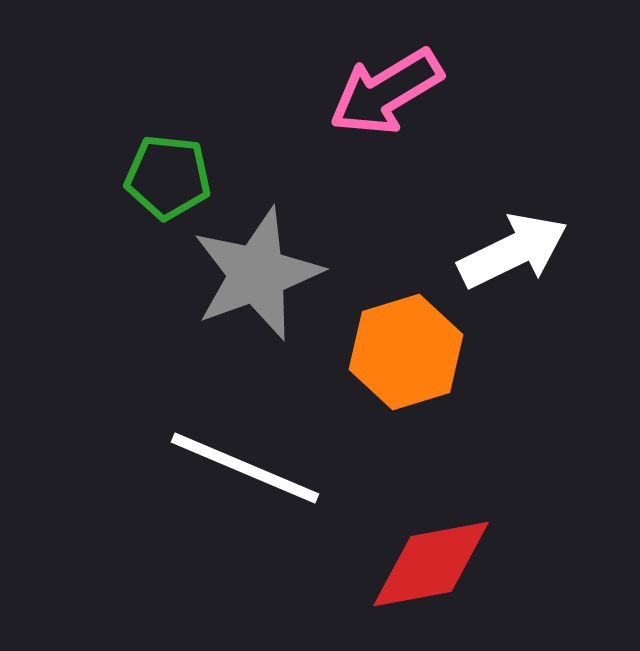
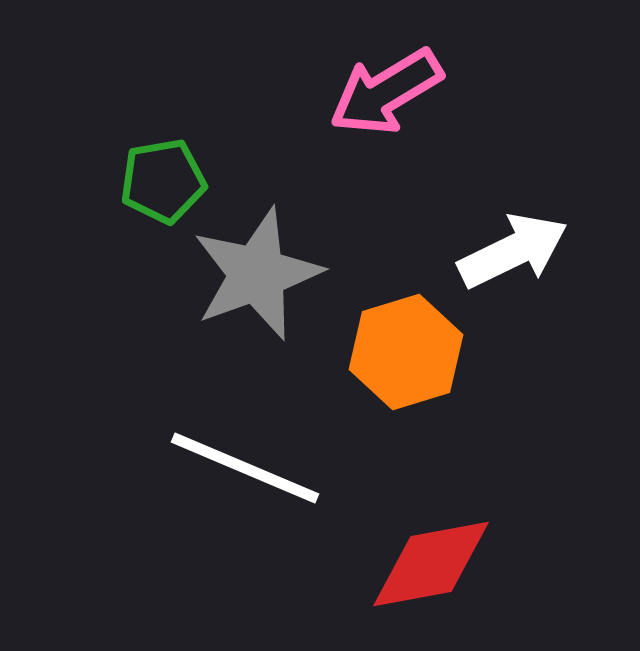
green pentagon: moved 5 px left, 4 px down; rotated 16 degrees counterclockwise
